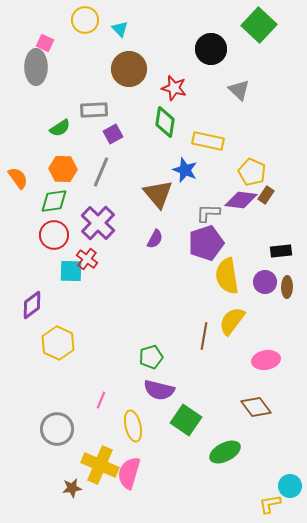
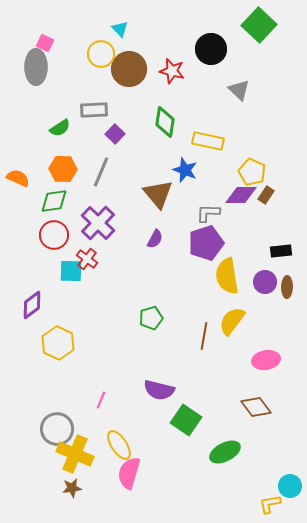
yellow circle at (85, 20): moved 16 px right, 34 px down
red star at (174, 88): moved 2 px left, 17 px up
purple square at (113, 134): moved 2 px right; rotated 18 degrees counterclockwise
orange semicircle at (18, 178): rotated 30 degrees counterclockwise
purple diamond at (241, 200): moved 5 px up; rotated 8 degrees counterclockwise
green pentagon at (151, 357): moved 39 px up
yellow ellipse at (133, 426): moved 14 px left, 19 px down; rotated 20 degrees counterclockwise
yellow cross at (100, 465): moved 25 px left, 11 px up
